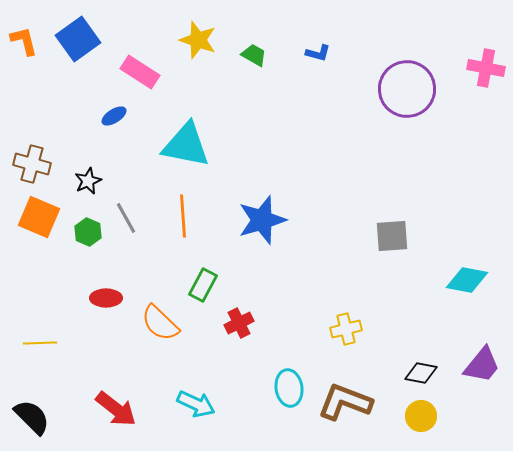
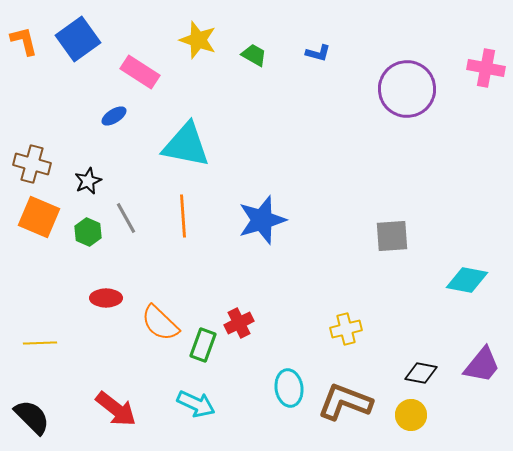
green rectangle: moved 60 px down; rotated 8 degrees counterclockwise
yellow circle: moved 10 px left, 1 px up
